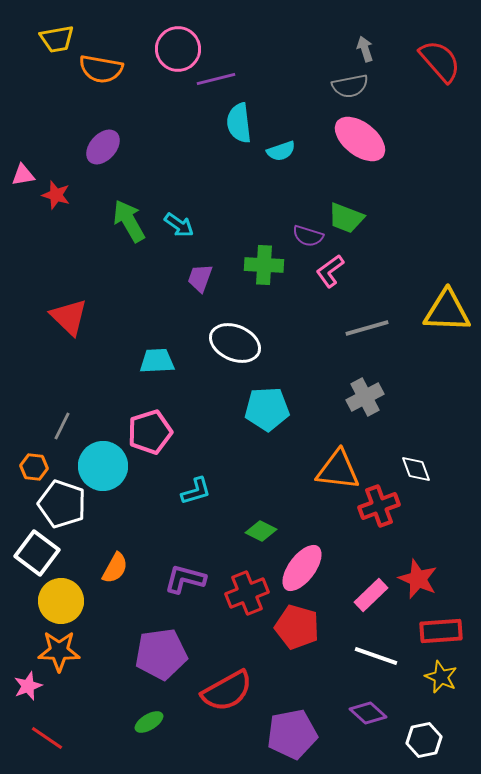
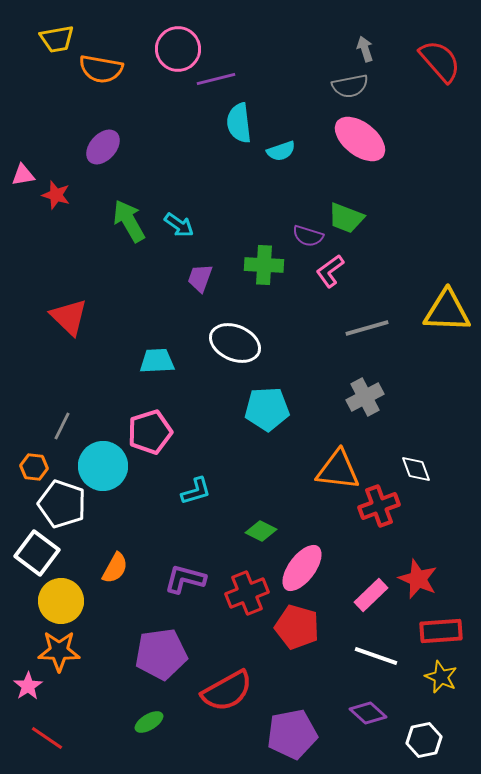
pink star at (28, 686): rotated 12 degrees counterclockwise
